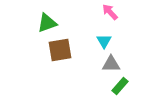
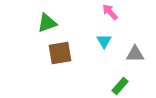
brown square: moved 3 px down
gray triangle: moved 24 px right, 10 px up
